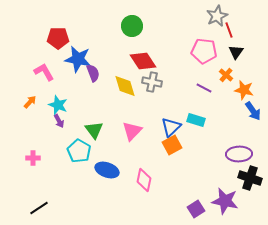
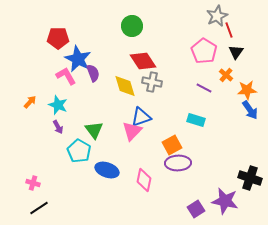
pink pentagon: rotated 25 degrees clockwise
blue star: rotated 16 degrees clockwise
pink L-shape: moved 22 px right, 4 px down
orange star: moved 3 px right; rotated 18 degrees counterclockwise
blue arrow: moved 3 px left, 1 px up
purple arrow: moved 1 px left, 6 px down
blue triangle: moved 30 px left, 10 px up; rotated 25 degrees clockwise
purple ellipse: moved 61 px left, 9 px down
pink cross: moved 25 px down; rotated 16 degrees clockwise
